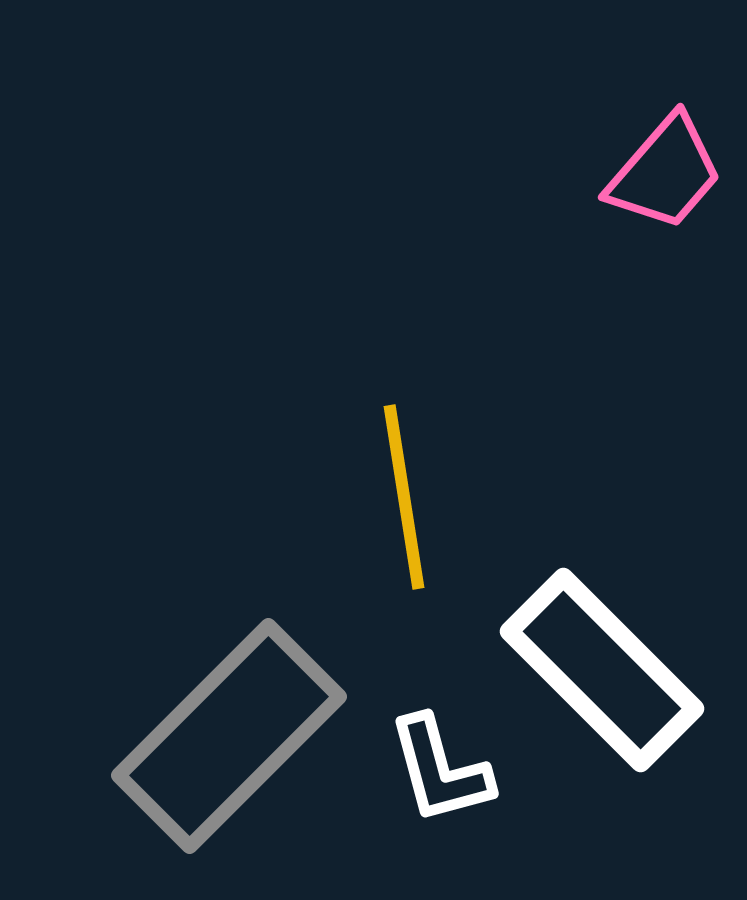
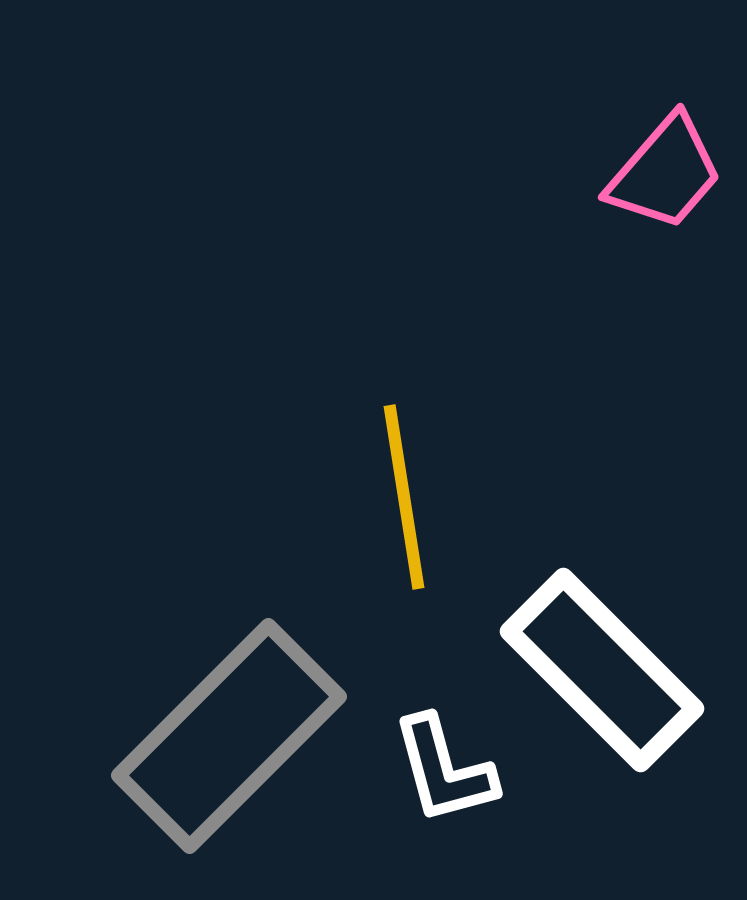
white L-shape: moved 4 px right
